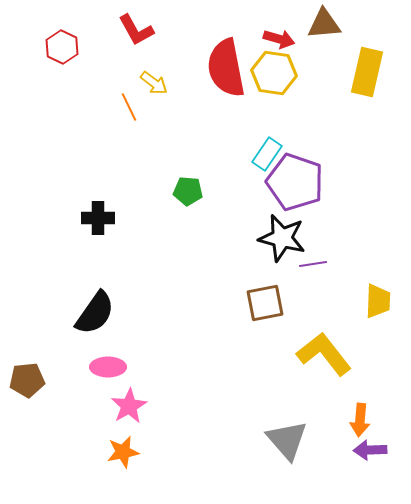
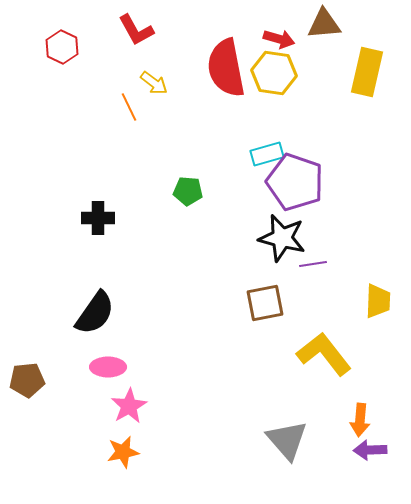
cyan rectangle: rotated 40 degrees clockwise
